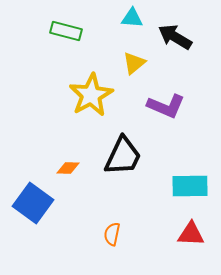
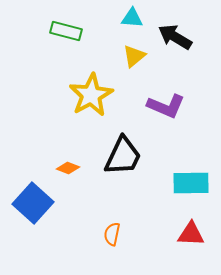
yellow triangle: moved 7 px up
orange diamond: rotated 20 degrees clockwise
cyan rectangle: moved 1 px right, 3 px up
blue square: rotated 6 degrees clockwise
